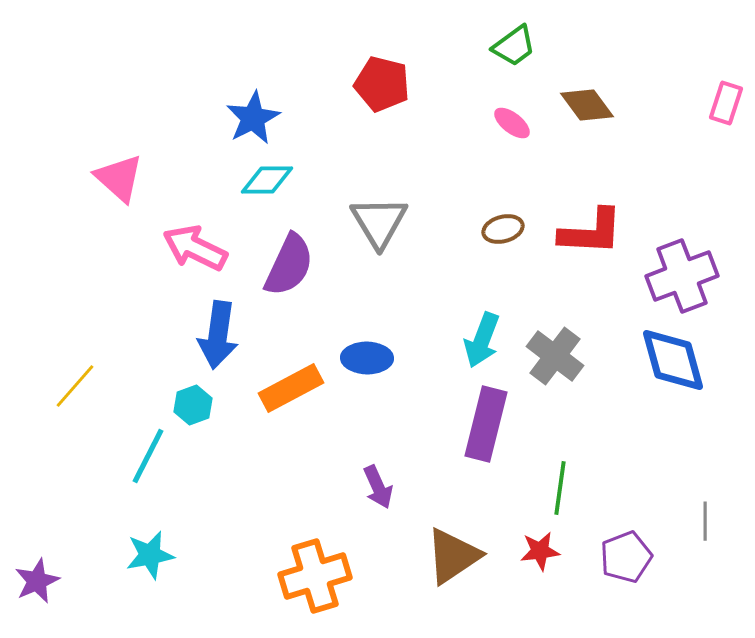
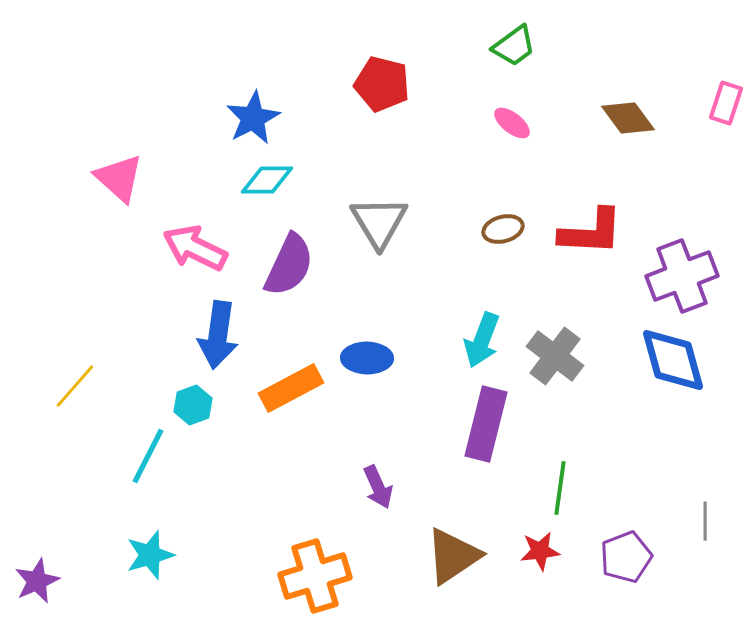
brown diamond: moved 41 px right, 13 px down
cyan star: rotated 6 degrees counterclockwise
